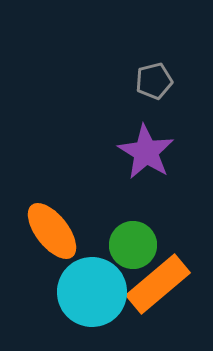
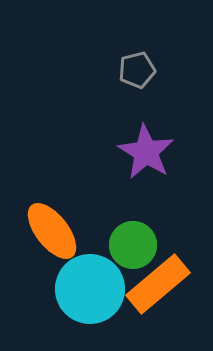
gray pentagon: moved 17 px left, 11 px up
cyan circle: moved 2 px left, 3 px up
